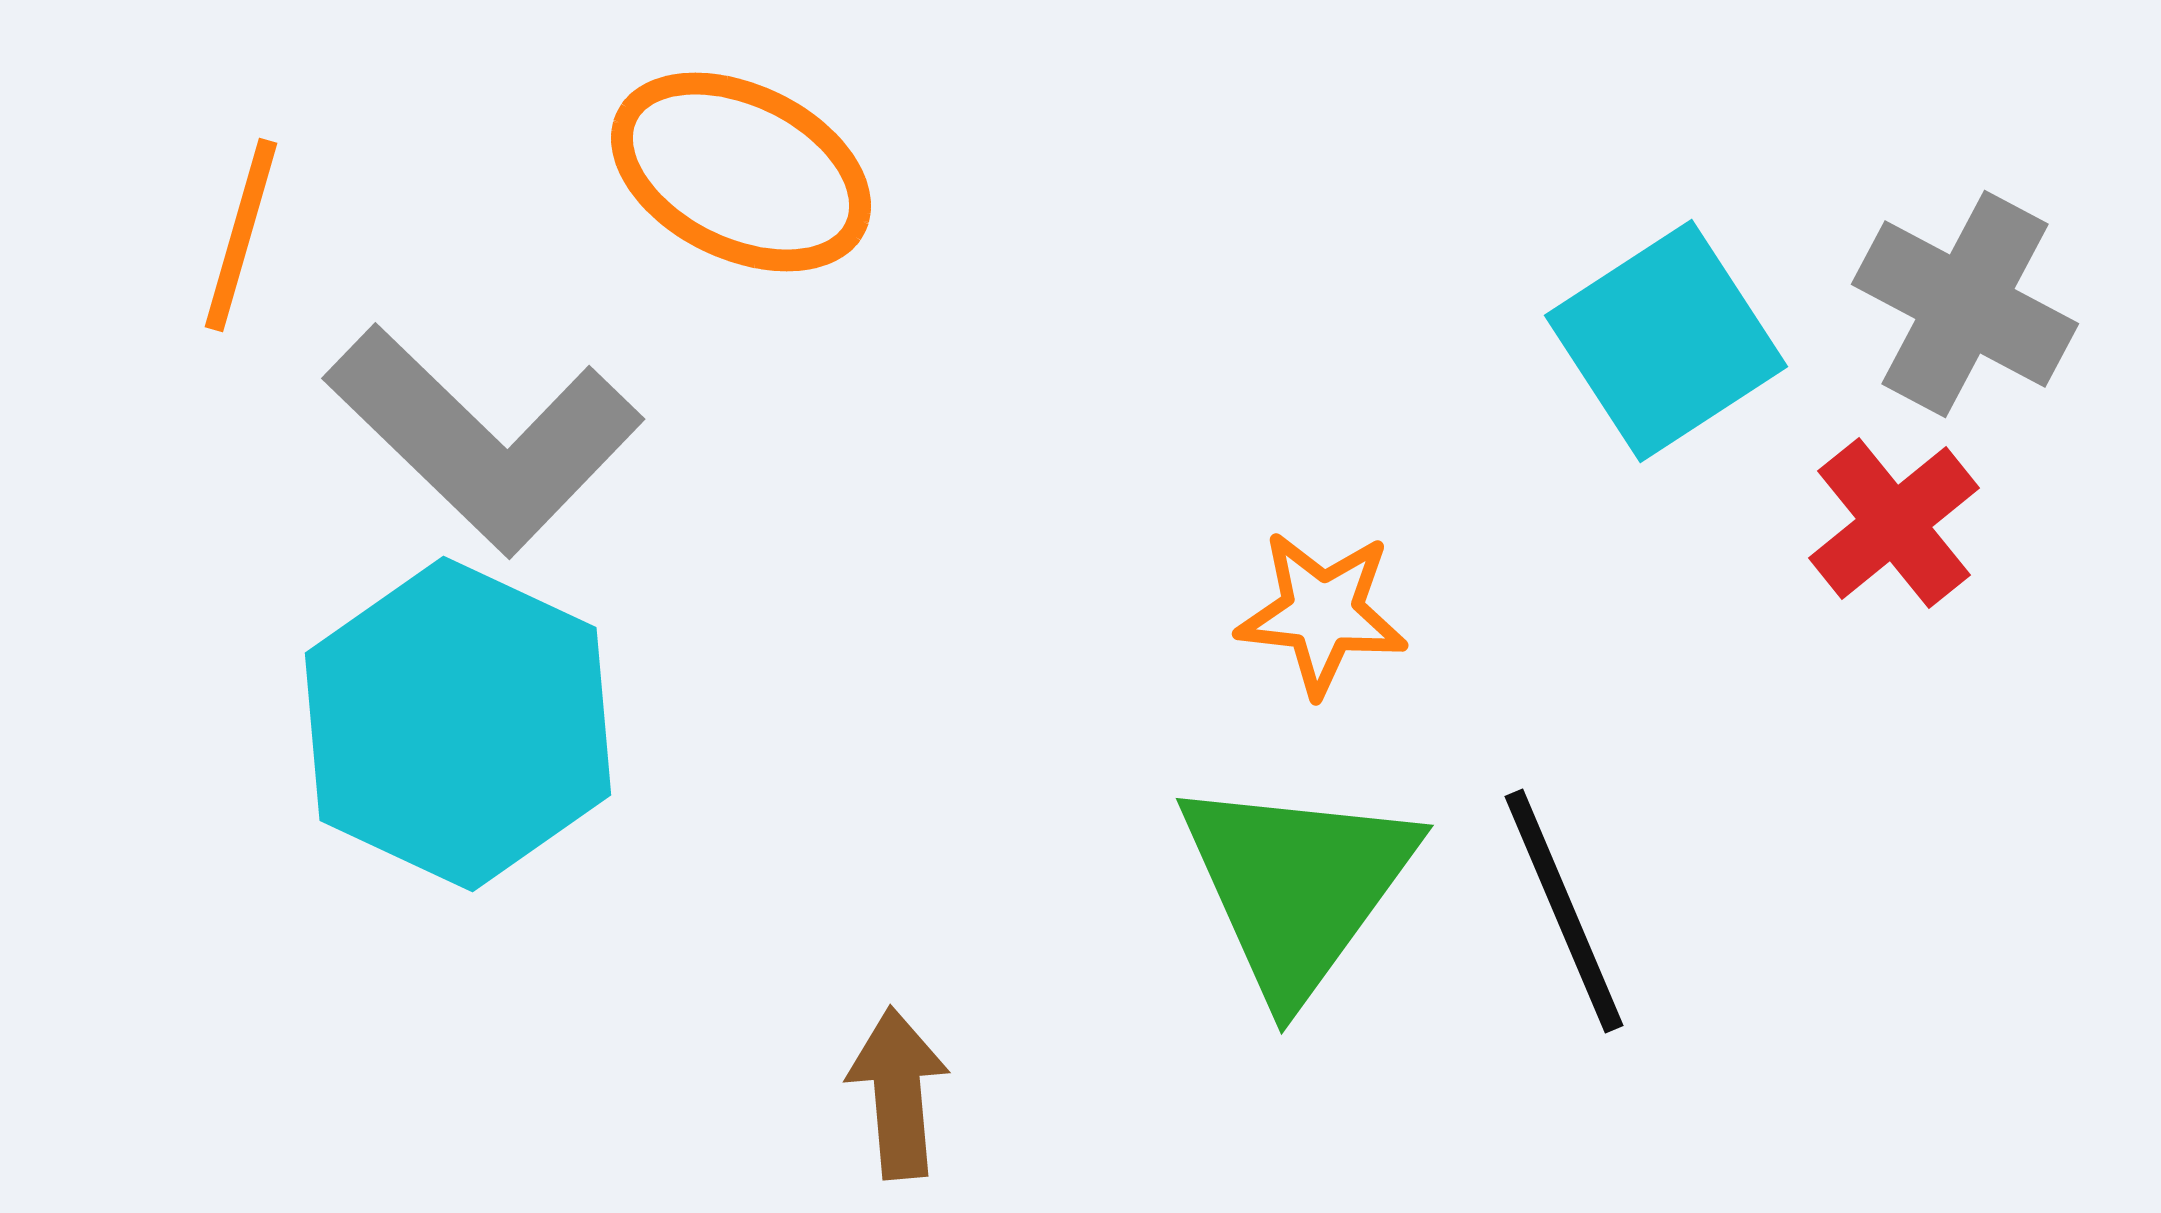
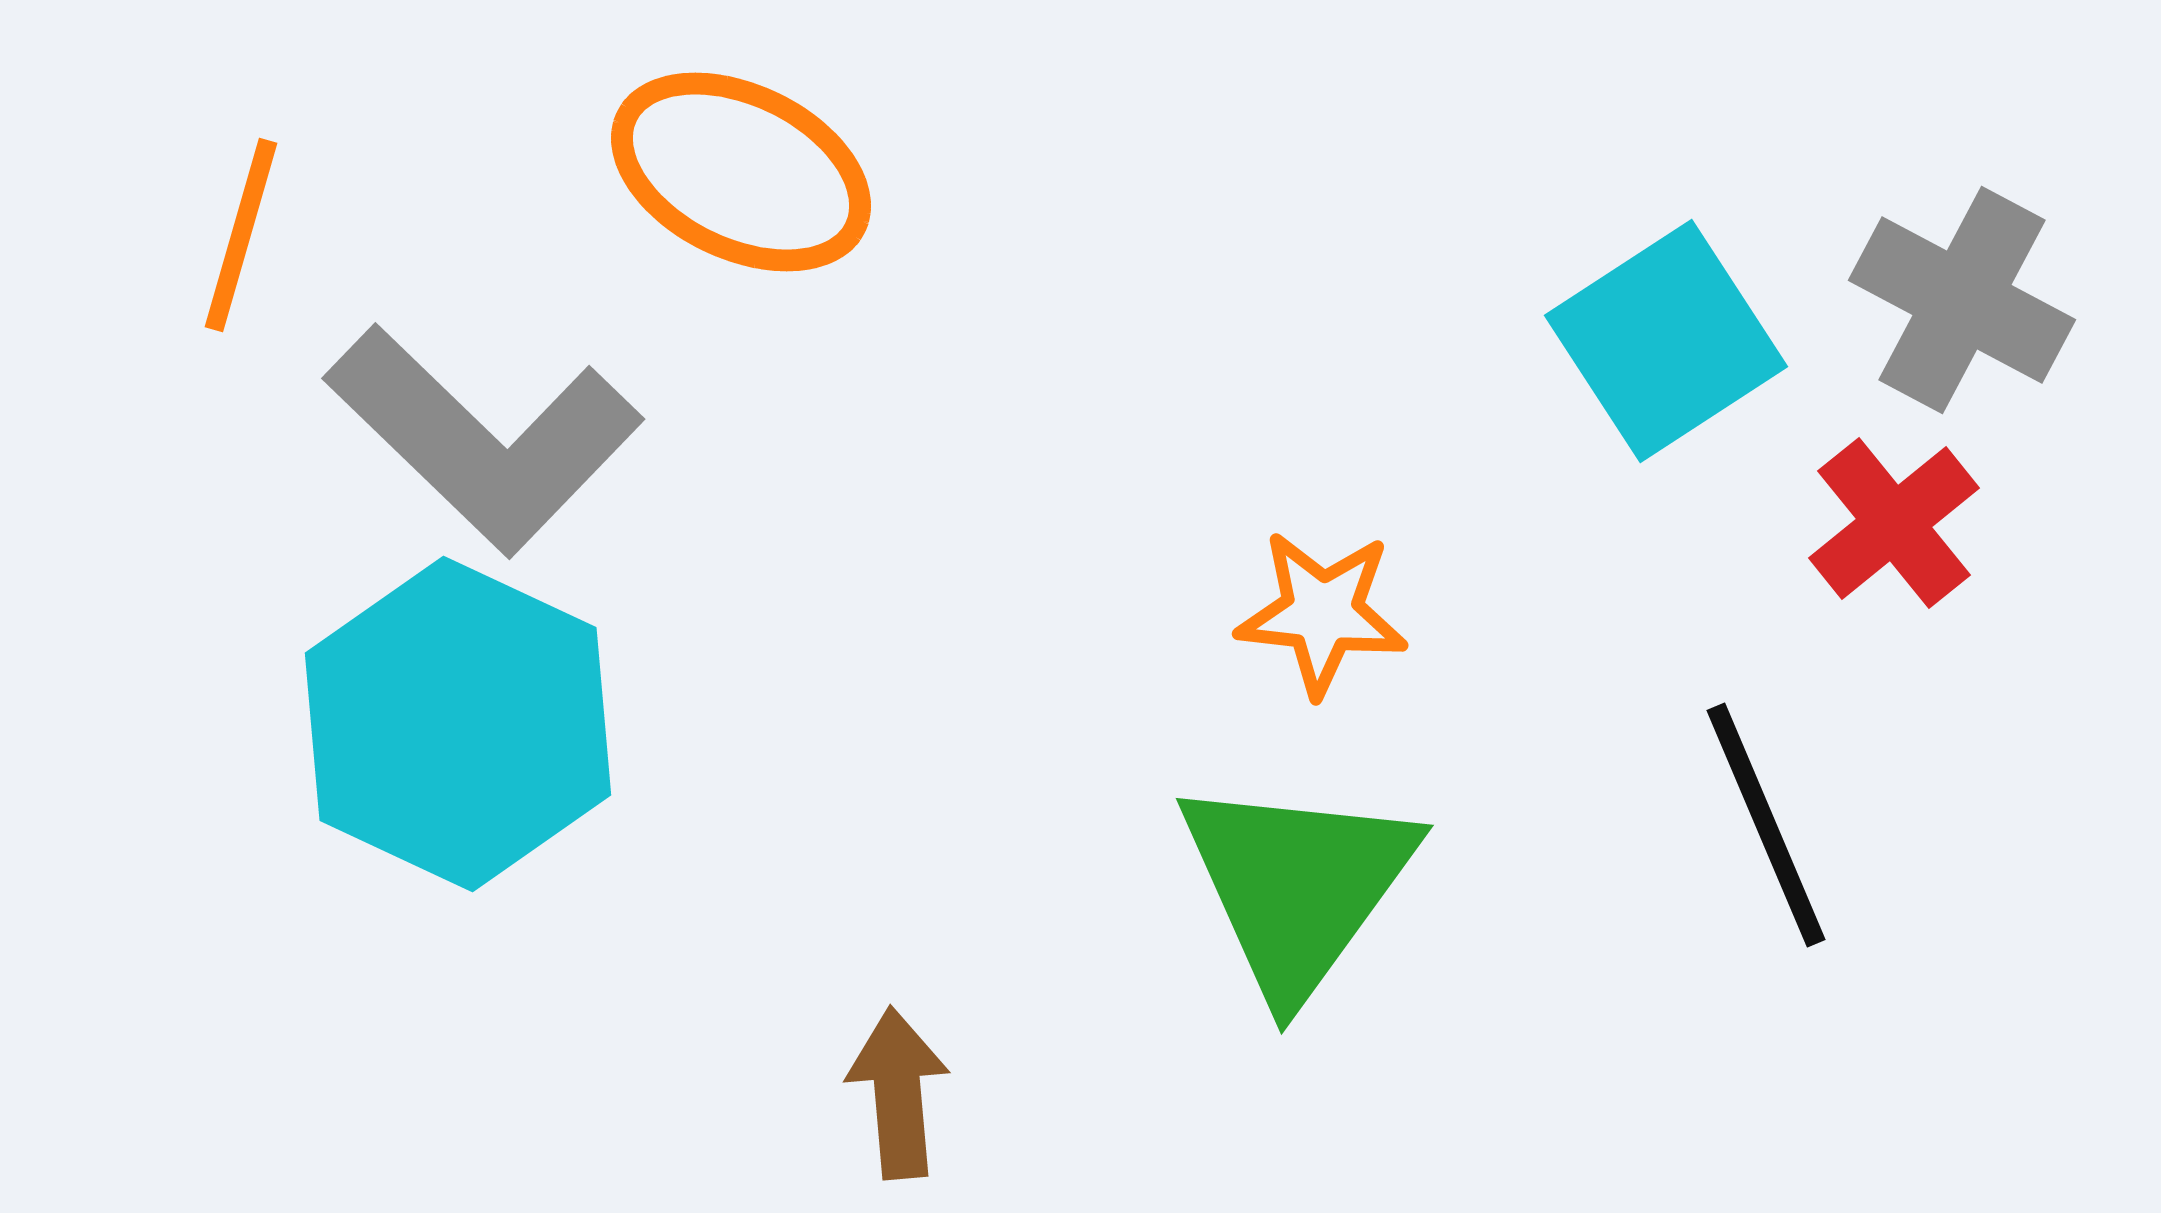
gray cross: moved 3 px left, 4 px up
black line: moved 202 px right, 86 px up
